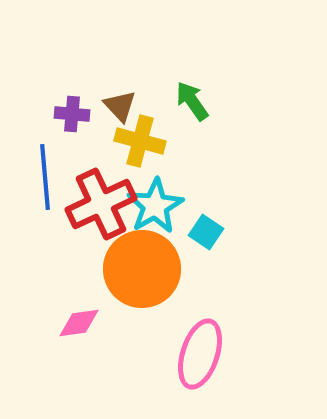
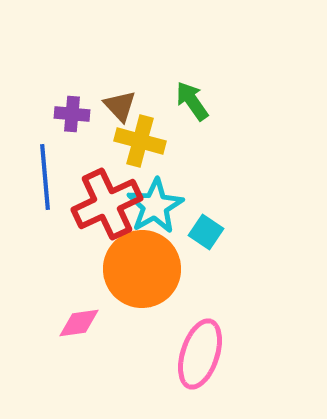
red cross: moved 6 px right
